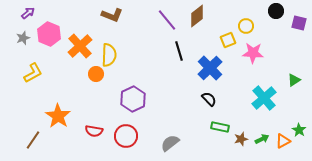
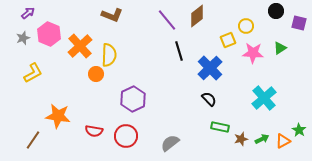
green triangle: moved 14 px left, 32 px up
orange star: rotated 25 degrees counterclockwise
